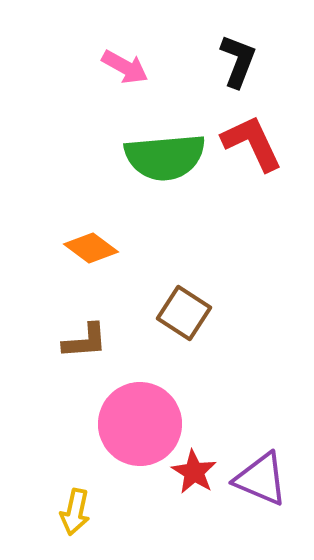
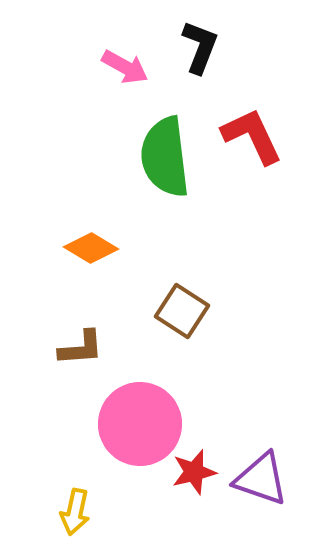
black L-shape: moved 38 px left, 14 px up
red L-shape: moved 7 px up
green semicircle: rotated 88 degrees clockwise
orange diamond: rotated 6 degrees counterclockwise
brown square: moved 2 px left, 2 px up
brown L-shape: moved 4 px left, 7 px down
red star: rotated 27 degrees clockwise
purple triangle: rotated 4 degrees counterclockwise
